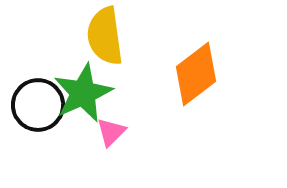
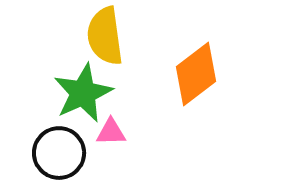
black circle: moved 21 px right, 48 px down
pink triangle: rotated 44 degrees clockwise
